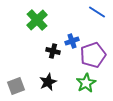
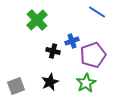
black star: moved 2 px right
